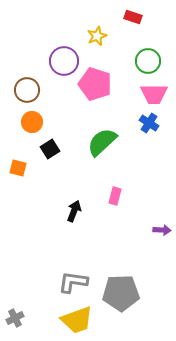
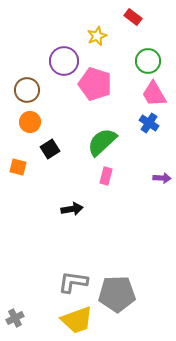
red rectangle: rotated 18 degrees clockwise
pink trapezoid: rotated 60 degrees clockwise
orange circle: moved 2 px left
orange square: moved 1 px up
pink rectangle: moved 9 px left, 20 px up
black arrow: moved 2 px left, 2 px up; rotated 60 degrees clockwise
purple arrow: moved 52 px up
gray pentagon: moved 4 px left, 1 px down
